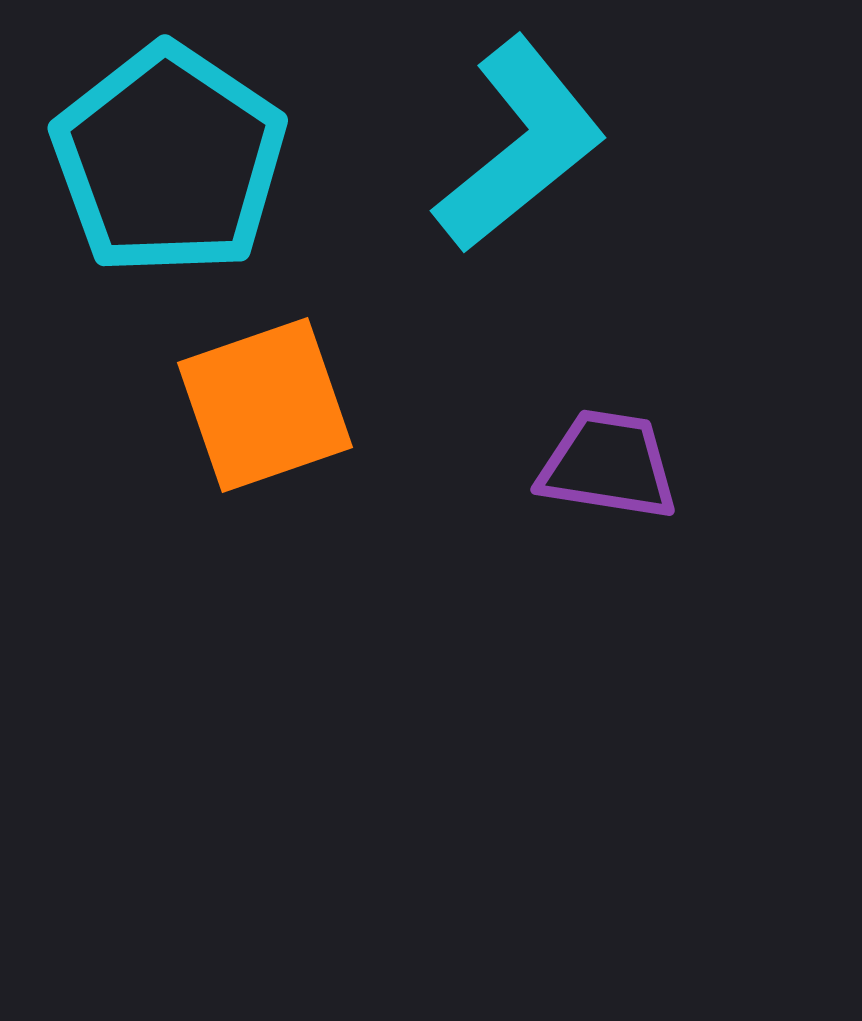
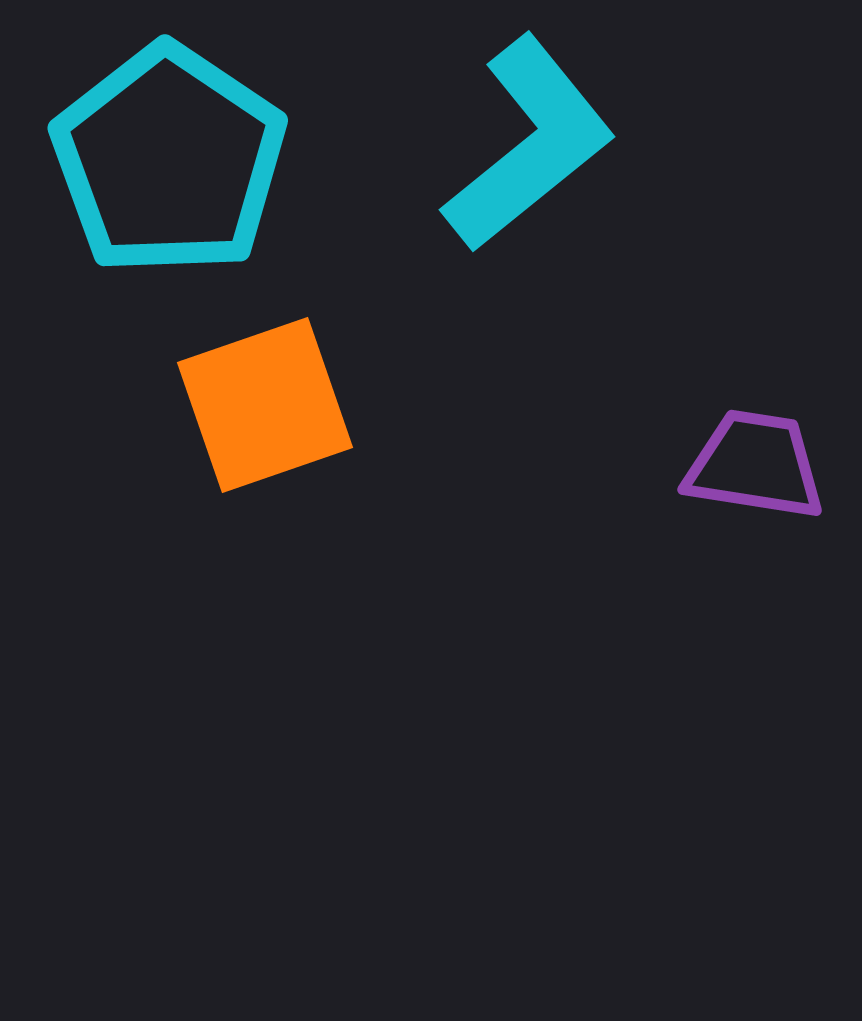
cyan L-shape: moved 9 px right, 1 px up
purple trapezoid: moved 147 px right
